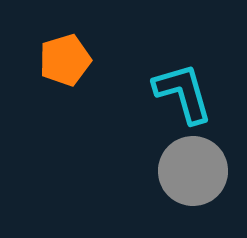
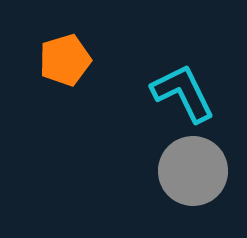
cyan L-shape: rotated 10 degrees counterclockwise
